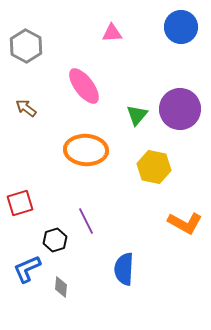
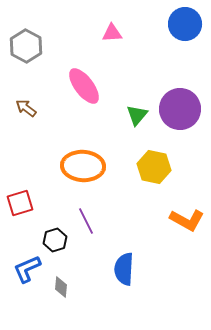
blue circle: moved 4 px right, 3 px up
orange ellipse: moved 3 px left, 16 px down
orange L-shape: moved 2 px right, 3 px up
